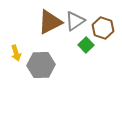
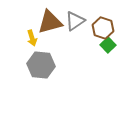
brown triangle: rotated 12 degrees clockwise
green square: moved 22 px right
yellow arrow: moved 16 px right, 15 px up
gray hexagon: rotated 8 degrees clockwise
